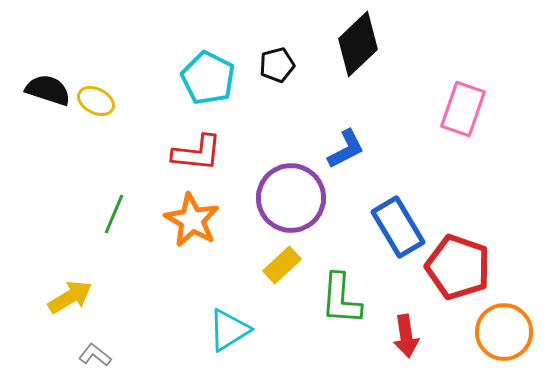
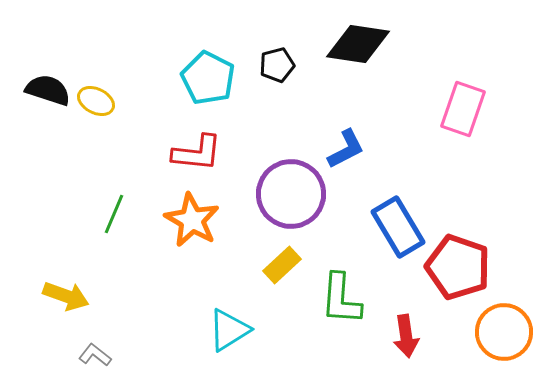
black diamond: rotated 52 degrees clockwise
purple circle: moved 4 px up
yellow arrow: moved 4 px left, 1 px up; rotated 51 degrees clockwise
